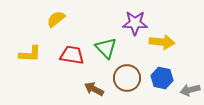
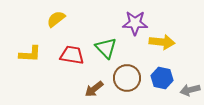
brown arrow: rotated 66 degrees counterclockwise
